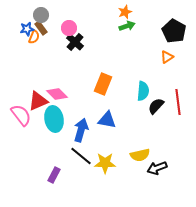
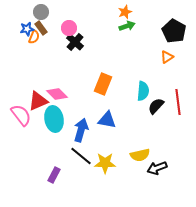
gray circle: moved 3 px up
